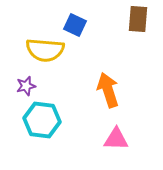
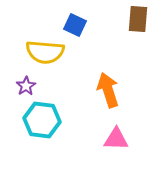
yellow semicircle: moved 2 px down
purple star: rotated 18 degrees counterclockwise
